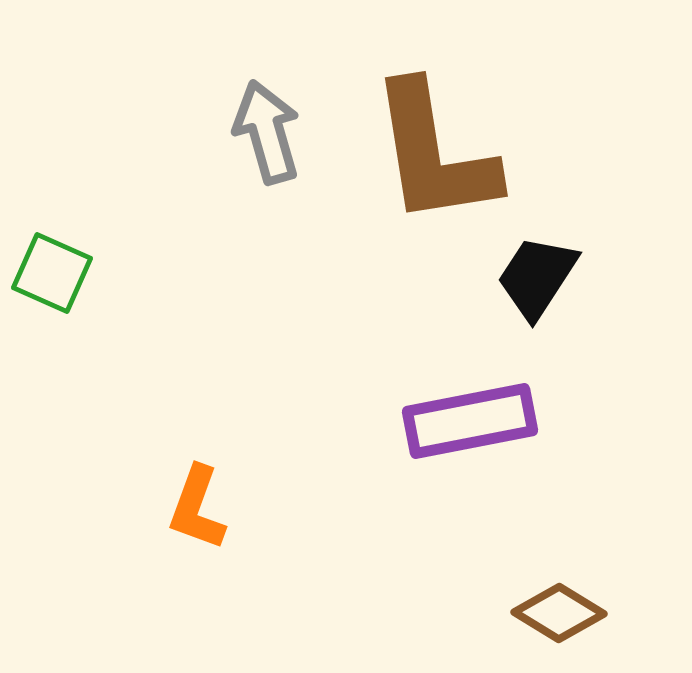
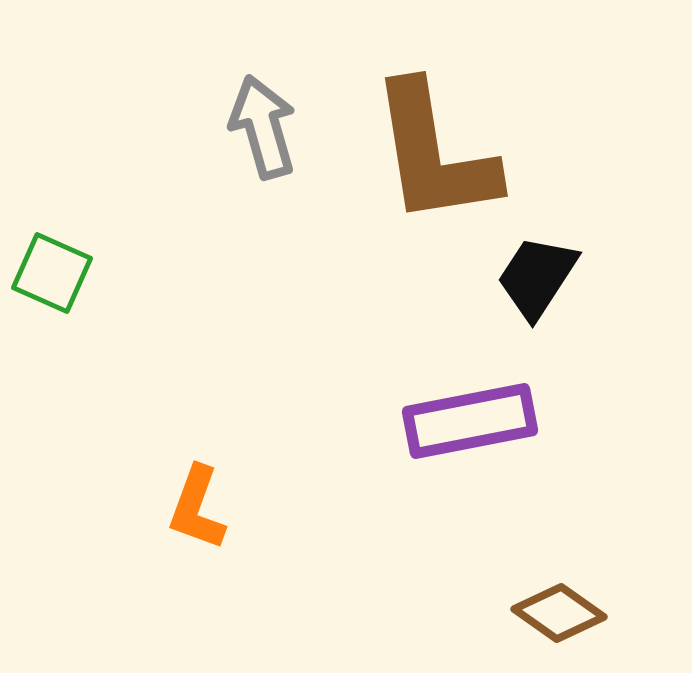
gray arrow: moved 4 px left, 5 px up
brown diamond: rotated 4 degrees clockwise
